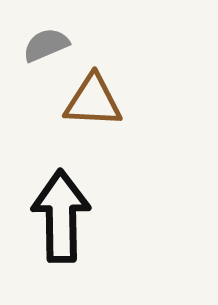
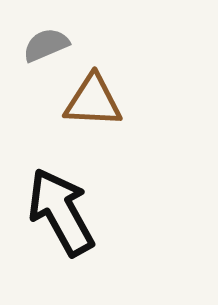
black arrow: moved 4 px up; rotated 28 degrees counterclockwise
